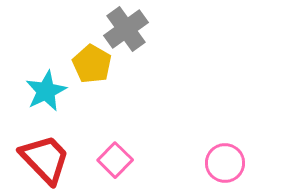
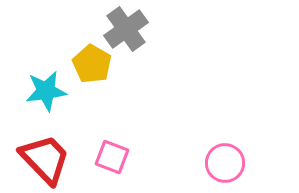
cyan star: rotated 18 degrees clockwise
pink square: moved 3 px left, 3 px up; rotated 24 degrees counterclockwise
